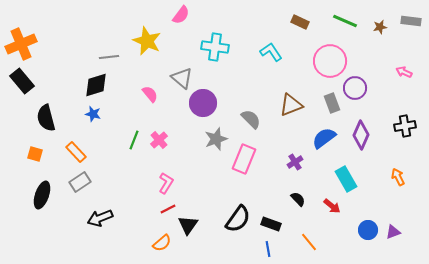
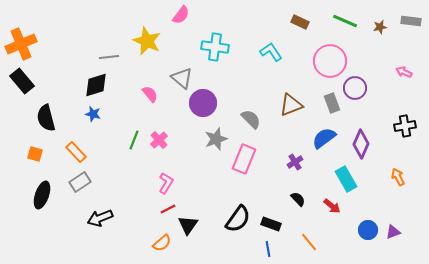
purple diamond at (361, 135): moved 9 px down
